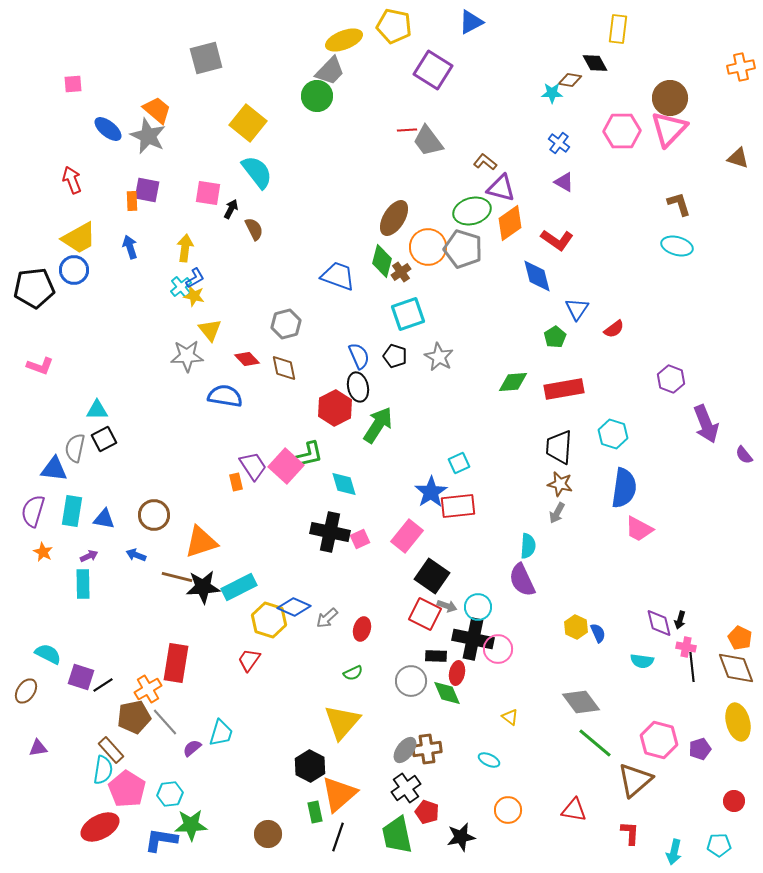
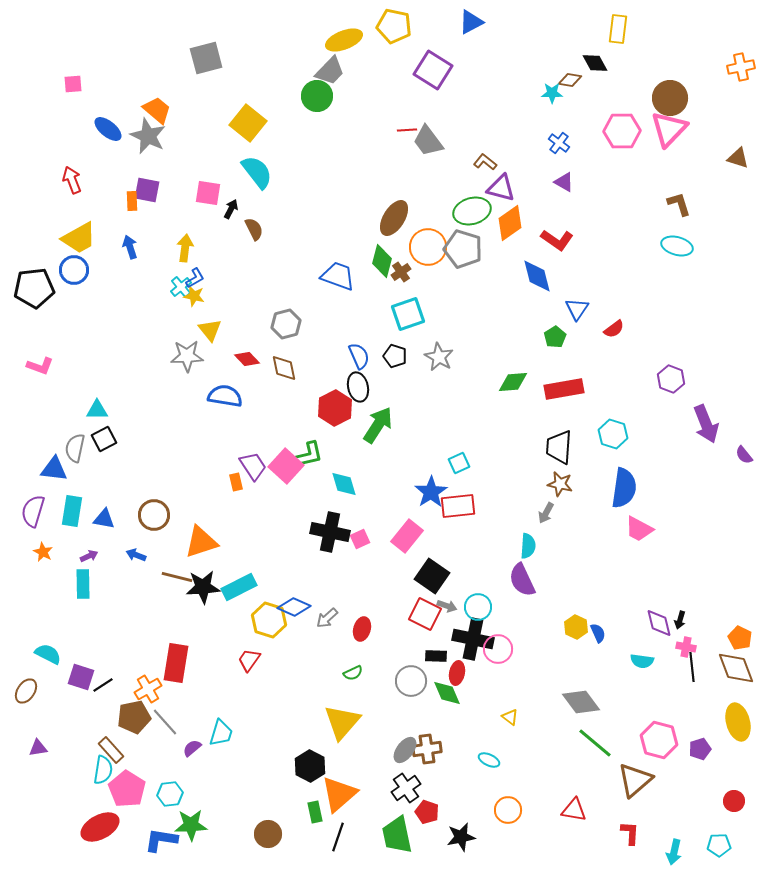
gray arrow at (557, 513): moved 11 px left
